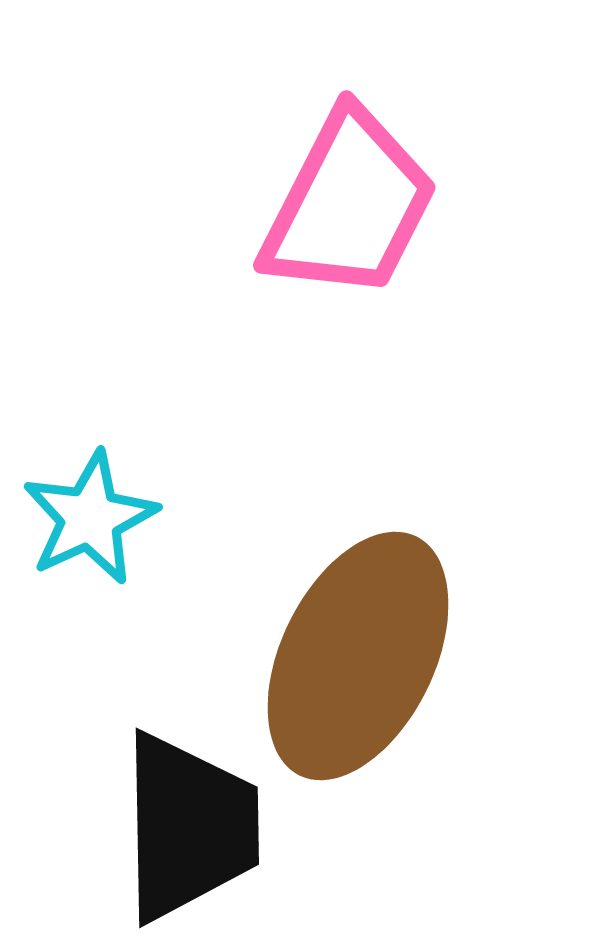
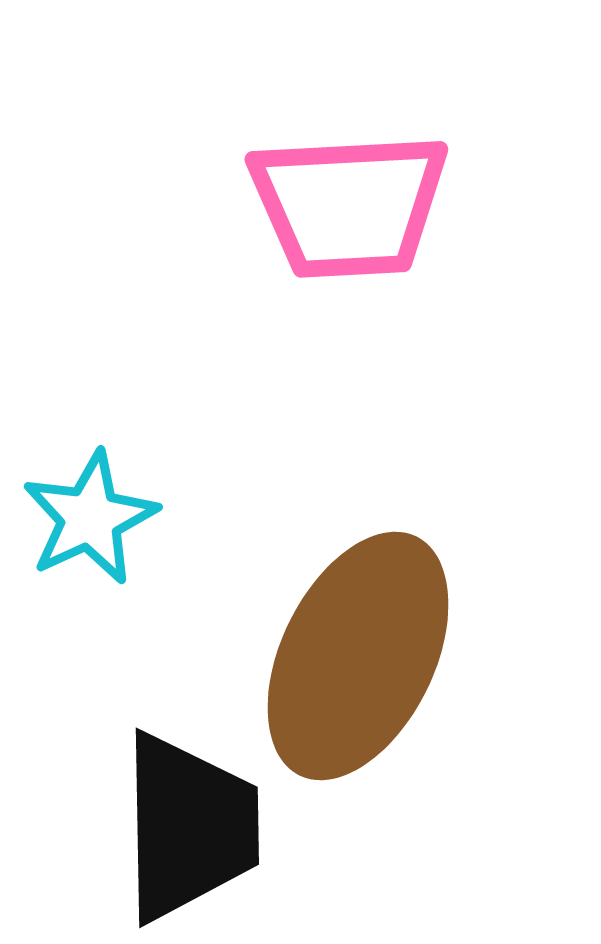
pink trapezoid: rotated 60 degrees clockwise
